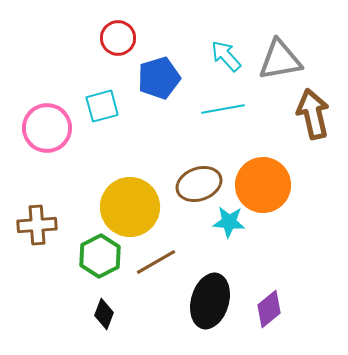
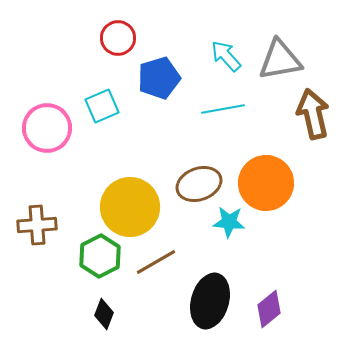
cyan square: rotated 8 degrees counterclockwise
orange circle: moved 3 px right, 2 px up
